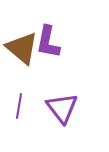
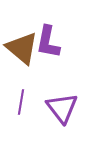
purple line: moved 2 px right, 4 px up
